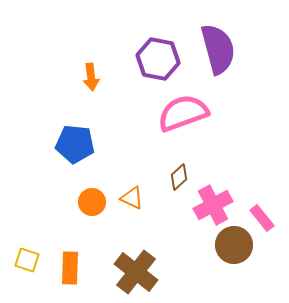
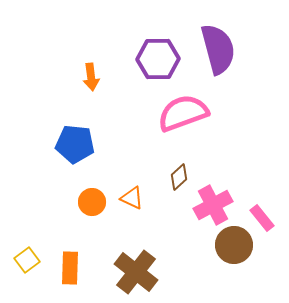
purple hexagon: rotated 12 degrees counterclockwise
yellow square: rotated 35 degrees clockwise
